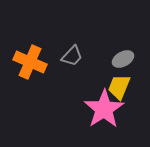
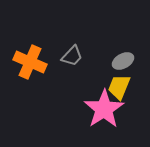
gray ellipse: moved 2 px down
